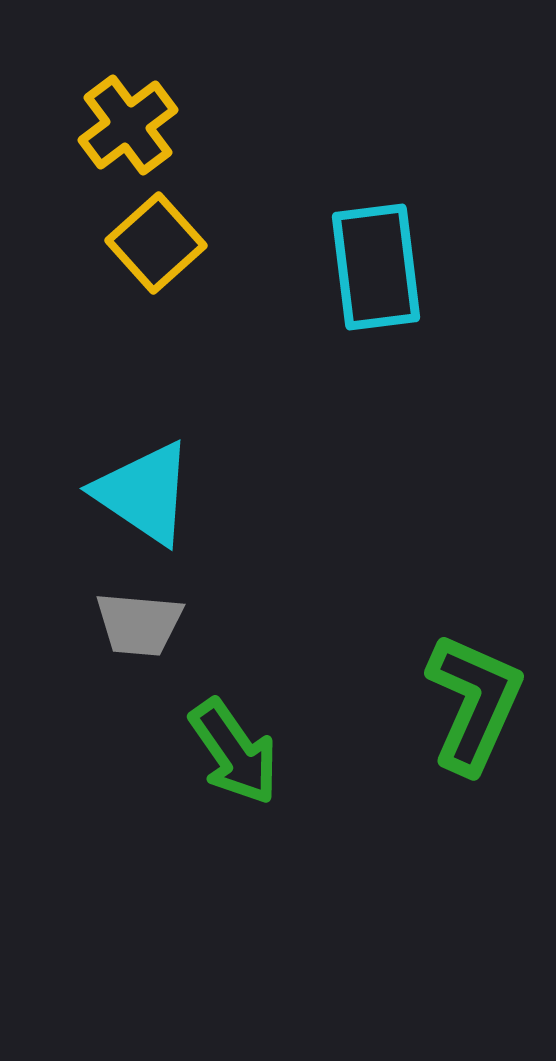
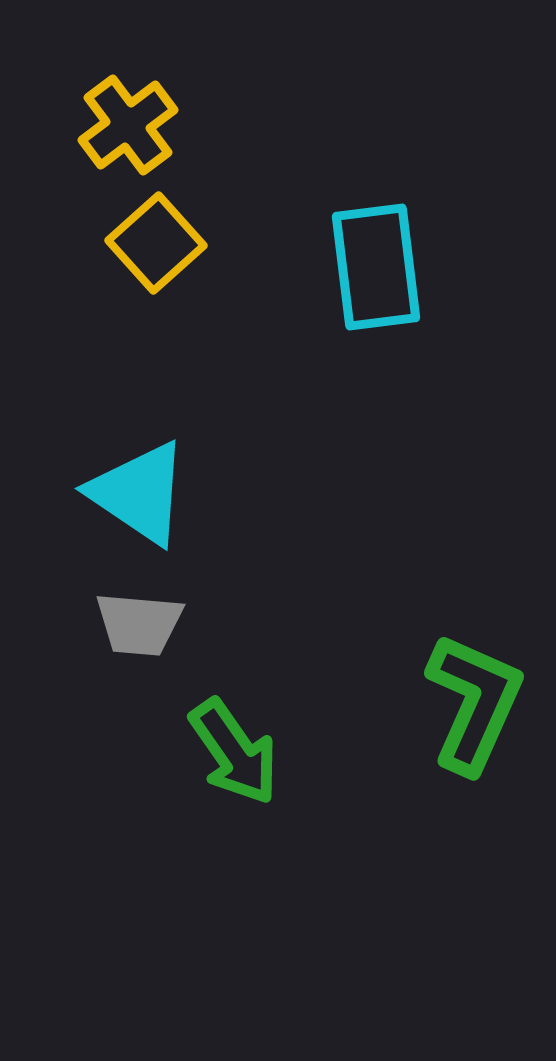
cyan triangle: moved 5 px left
